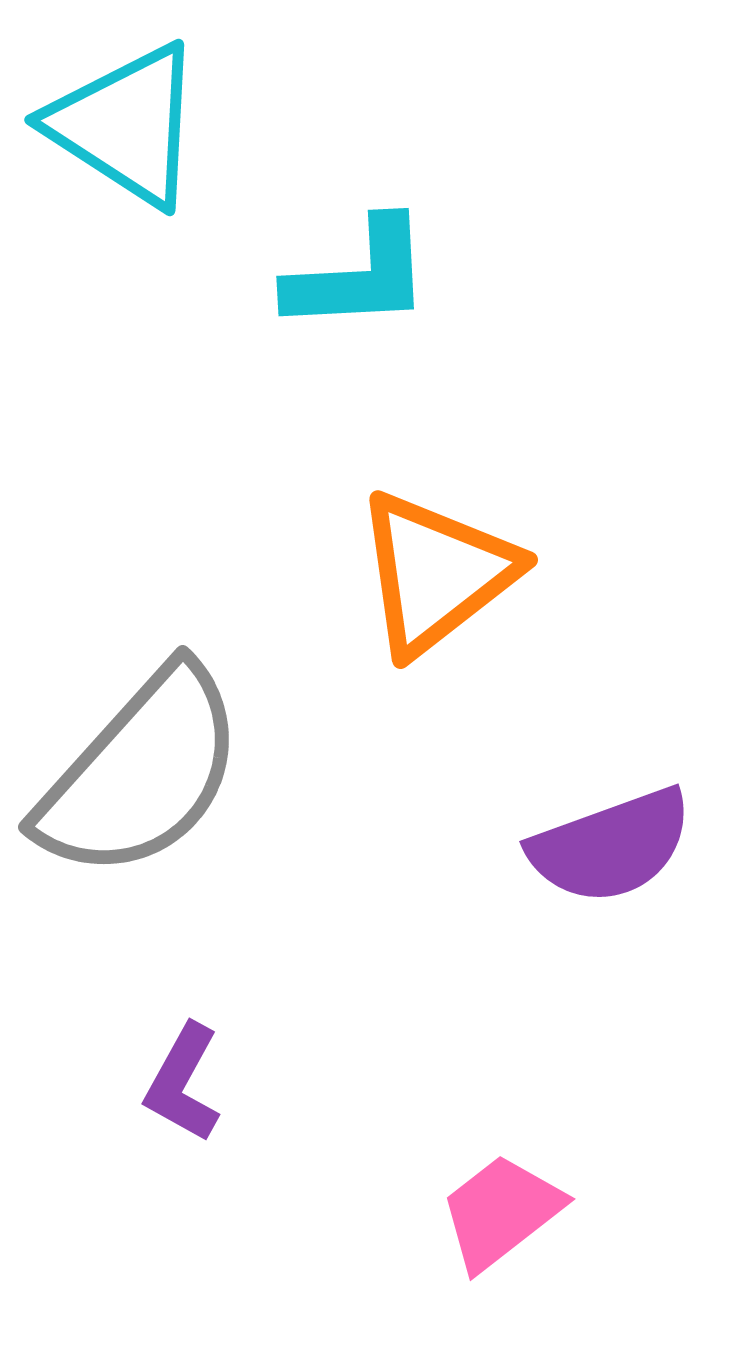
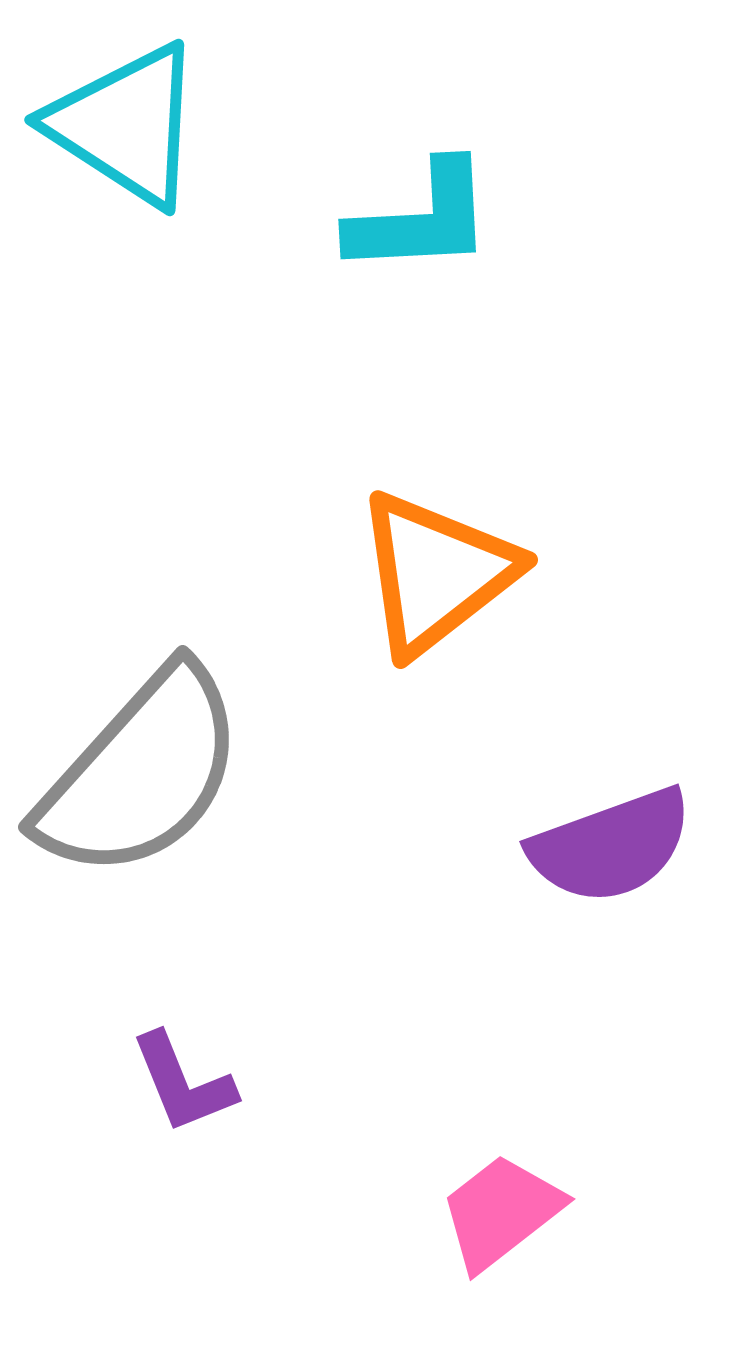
cyan L-shape: moved 62 px right, 57 px up
purple L-shape: rotated 51 degrees counterclockwise
